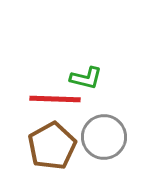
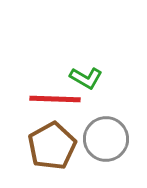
green L-shape: rotated 16 degrees clockwise
gray circle: moved 2 px right, 2 px down
